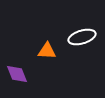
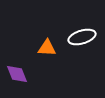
orange triangle: moved 3 px up
